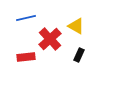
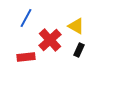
blue line: rotated 48 degrees counterclockwise
red cross: moved 1 px down
black rectangle: moved 5 px up
